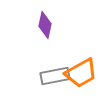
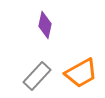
gray rectangle: moved 18 px left; rotated 36 degrees counterclockwise
